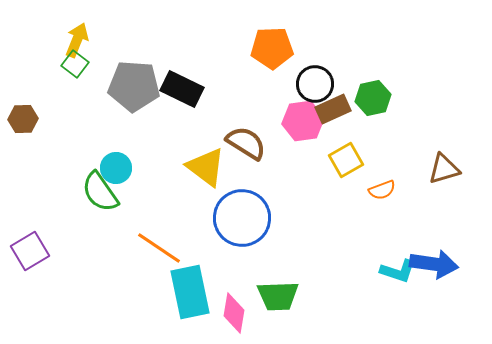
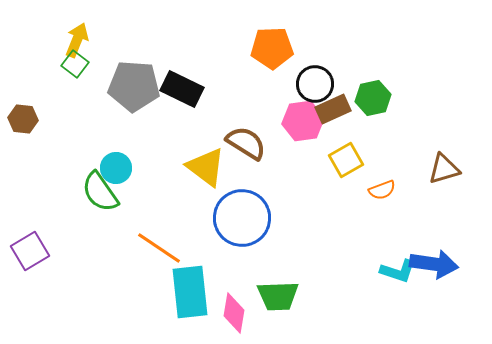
brown hexagon: rotated 8 degrees clockwise
cyan rectangle: rotated 6 degrees clockwise
